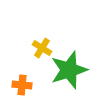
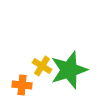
yellow cross: moved 18 px down
